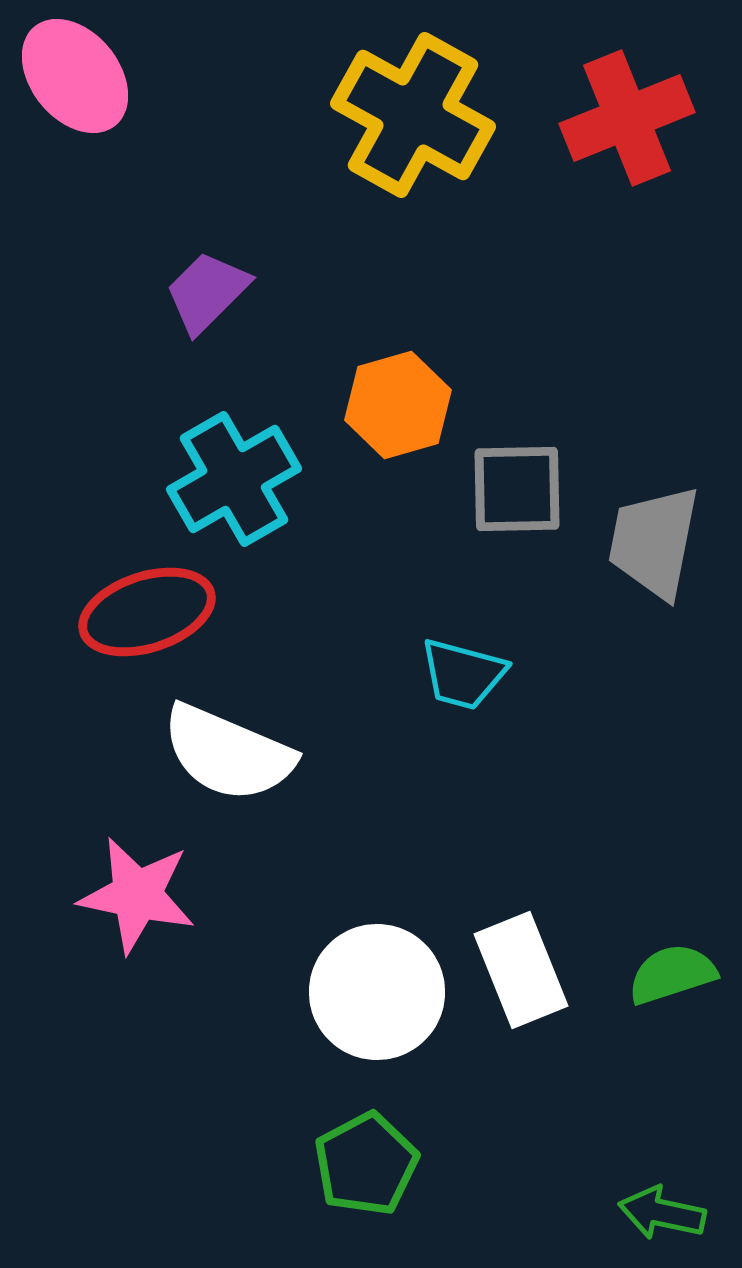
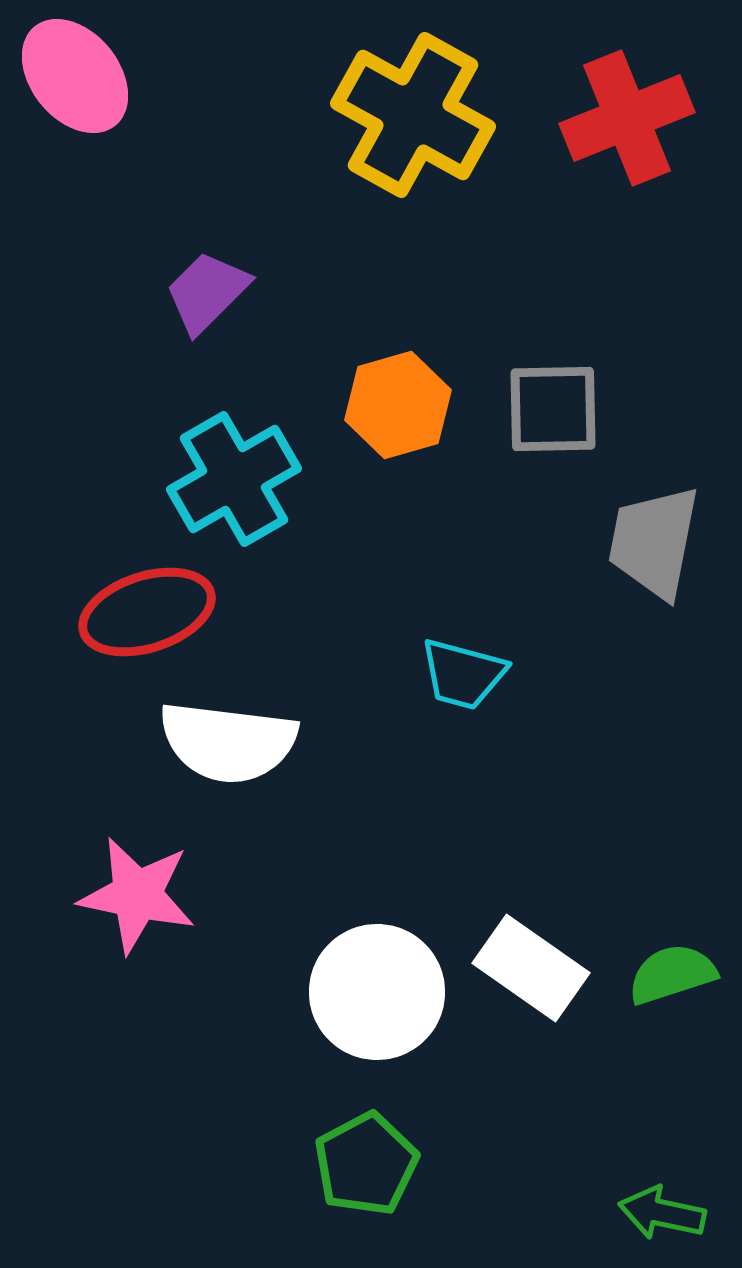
gray square: moved 36 px right, 80 px up
white semicircle: moved 11 px up; rotated 16 degrees counterclockwise
white rectangle: moved 10 px right, 2 px up; rotated 33 degrees counterclockwise
